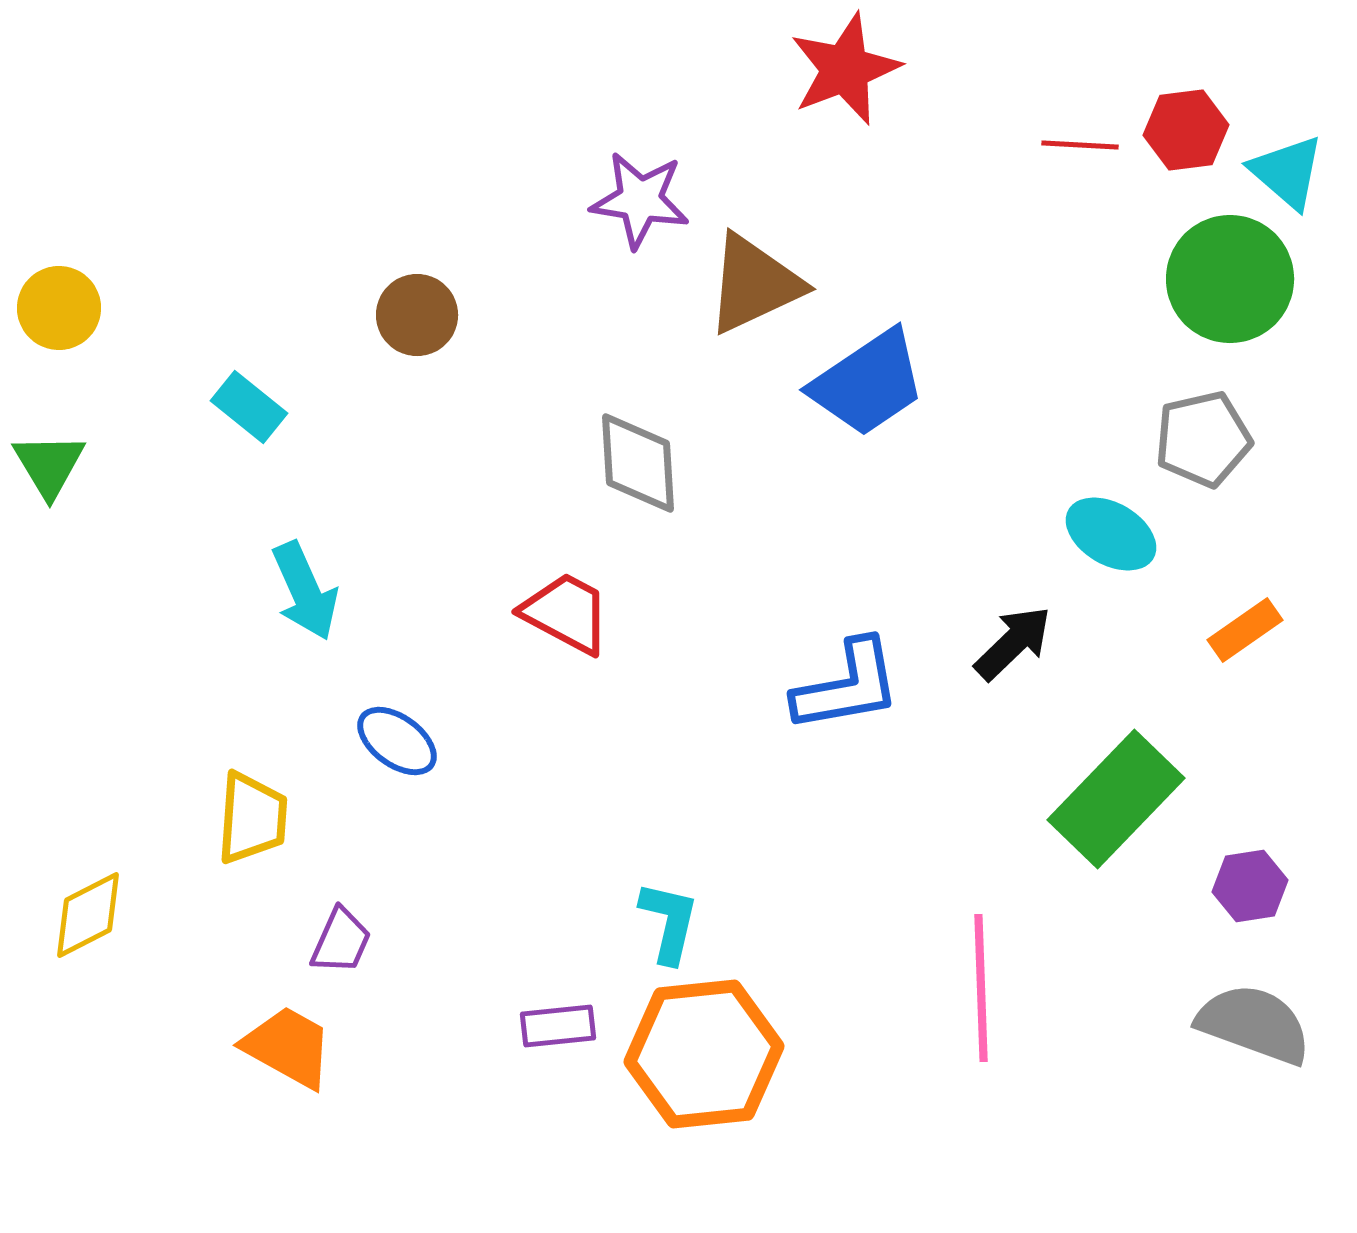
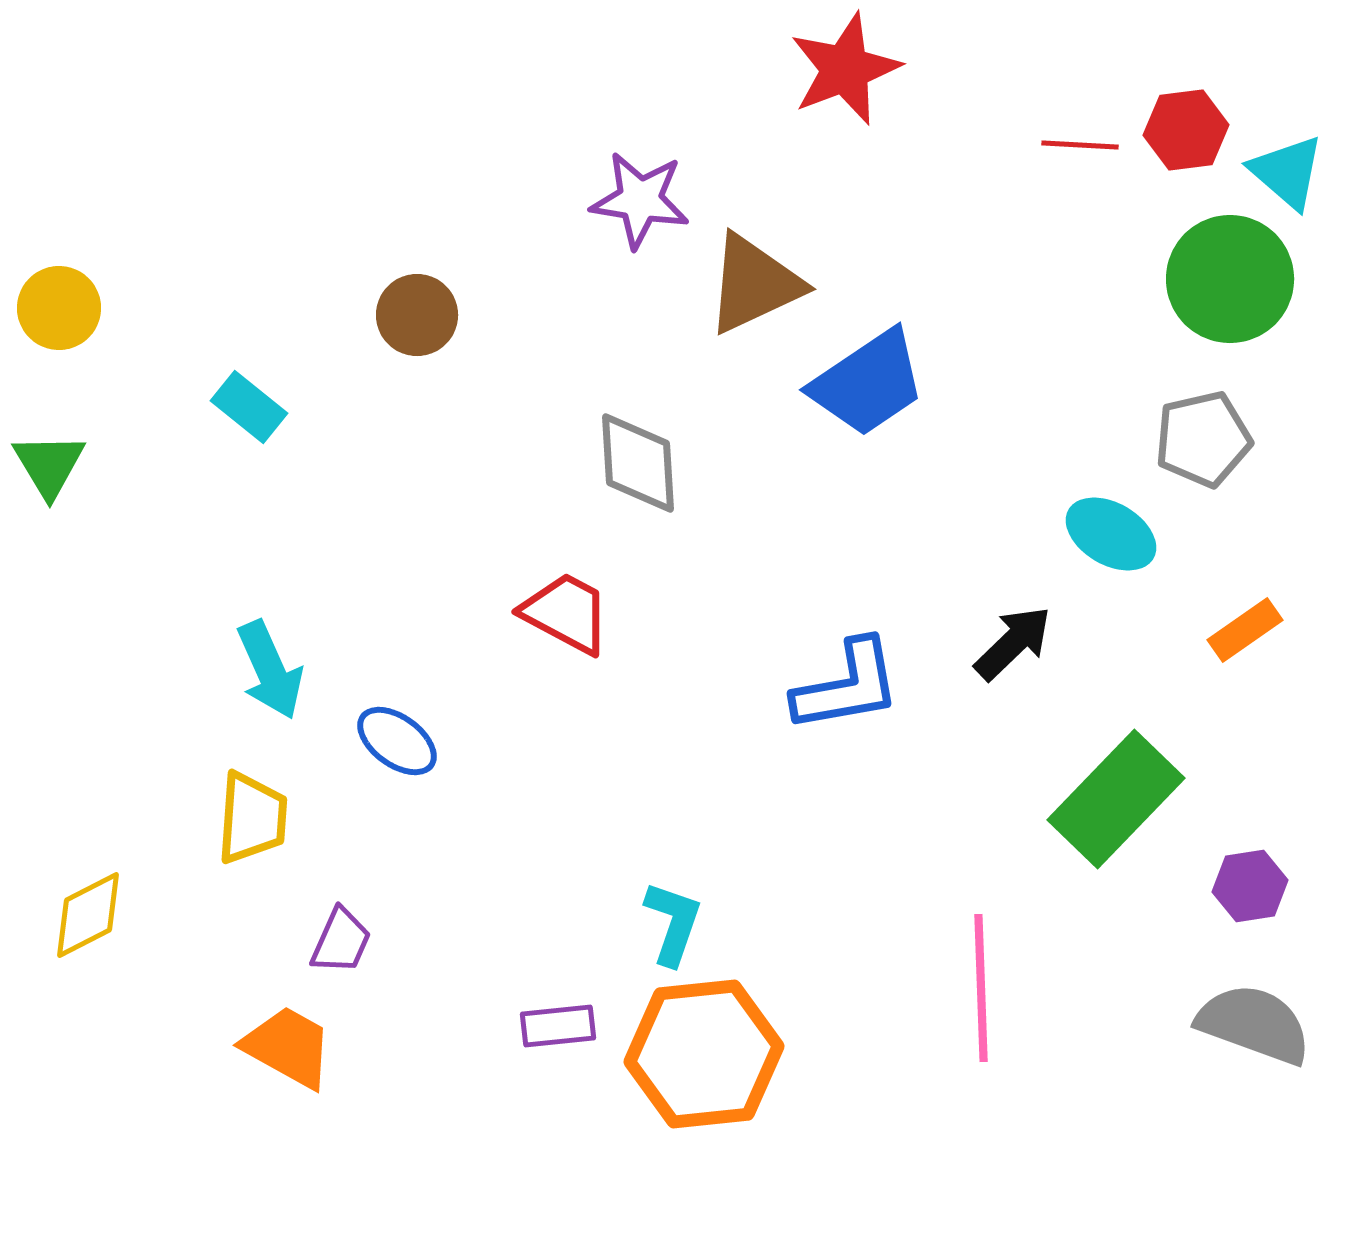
cyan arrow: moved 35 px left, 79 px down
cyan L-shape: moved 4 px right, 1 px down; rotated 6 degrees clockwise
